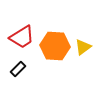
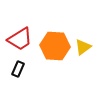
red trapezoid: moved 2 px left, 2 px down
black rectangle: rotated 21 degrees counterclockwise
